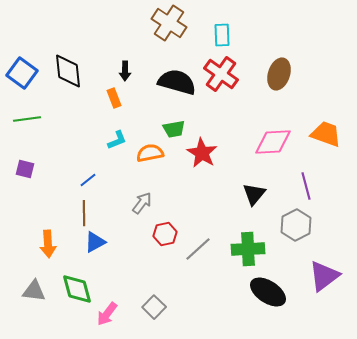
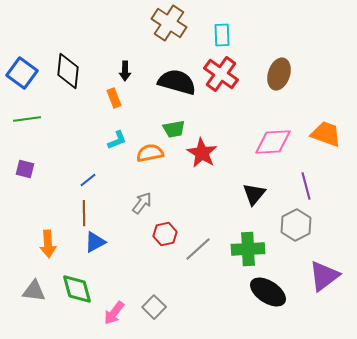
black diamond: rotated 12 degrees clockwise
pink arrow: moved 7 px right, 1 px up
